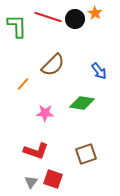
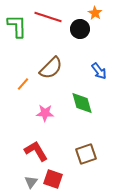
black circle: moved 5 px right, 10 px down
brown semicircle: moved 2 px left, 3 px down
green diamond: rotated 65 degrees clockwise
red L-shape: rotated 140 degrees counterclockwise
